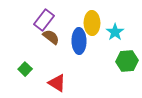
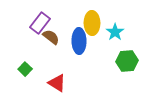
purple rectangle: moved 4 px left, 3 px down
